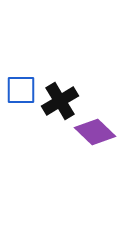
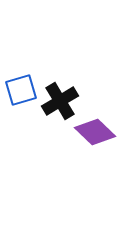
blue square: rotated 16 degrees counterclockwise
